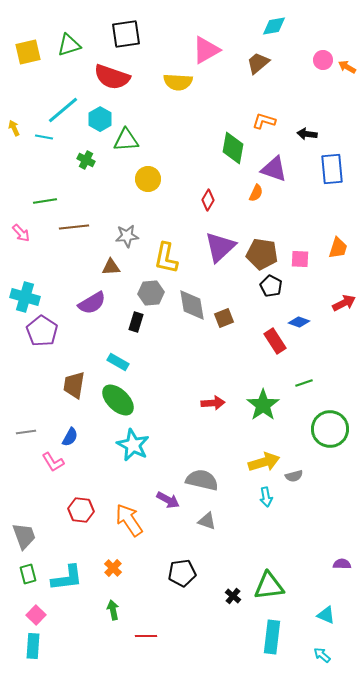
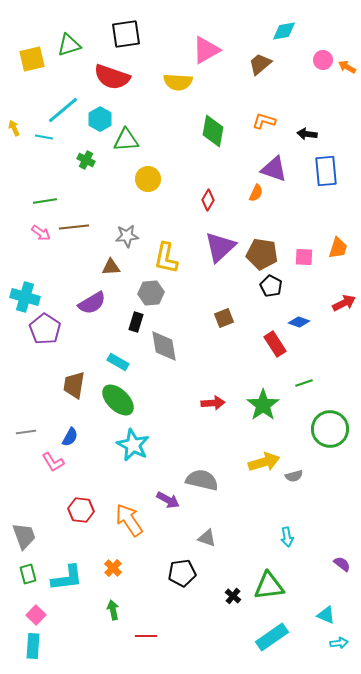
cyan diamond at (274, 26): moved 10 px right, 5 px down
yellow square at (28, 52): moved 4 px right, 7 px down
brown trapezoid at (258, 63): moved 2 px right, 1 px down
green diamond at (233, 148): moved 20 px left, 17 px up
blue rectangle at (332, 169): moved 6 px left, 2 px down
pink arrow at (21, 233): moved 20 px right; rotated 12 degrees counterclockwise
pink square at (300, 259): moved 4 px right, 2 px up
gray diamond at (192, 305): moved 28 px left, 41 px down
purple pentagon at (42, 331): moved 3 px right, 2 px up
red rectangle at (275, 341): moved 3 px down
cyan arrow at (266, 497): moved 21 px right, 40 px down
gray triangle at (207, 521): moved 17 px down
purple semicircle at (342, 564): rotated 36 degrees clockwise
cyan rectangle at (272, 637): rotated 48 degrees clockwise
cyan arrow at (322, 655): moved 17 px right, 12 px up; rotated 132 degrees clockwise
